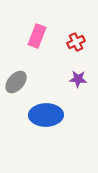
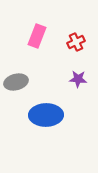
gray ellipse: rotated 35 degrees clockwise
